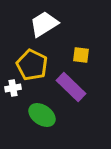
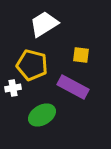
yellow pentagon: rotated 12 degrees counterclockwise
purple rectangle: moved 2 px right; rotated 16 degrees counterclockwise
green ellipse: rotated 64 degrees counterclockwise
